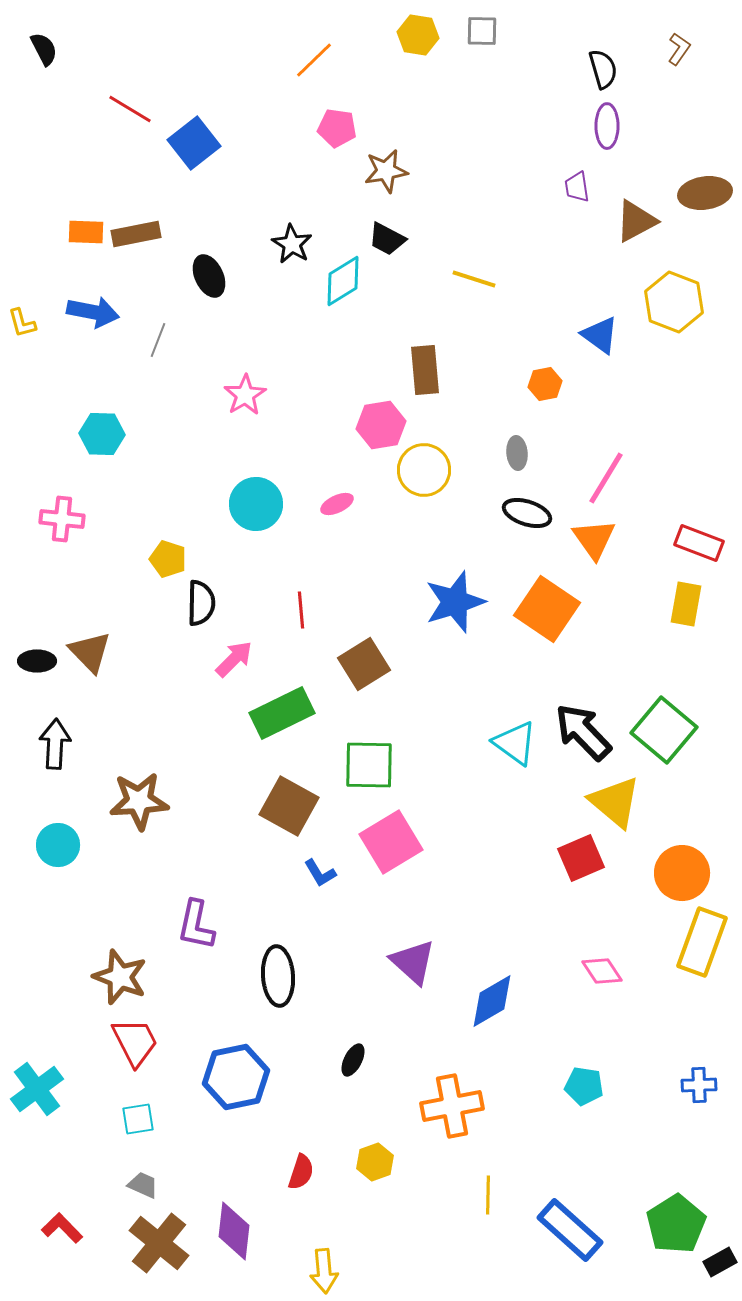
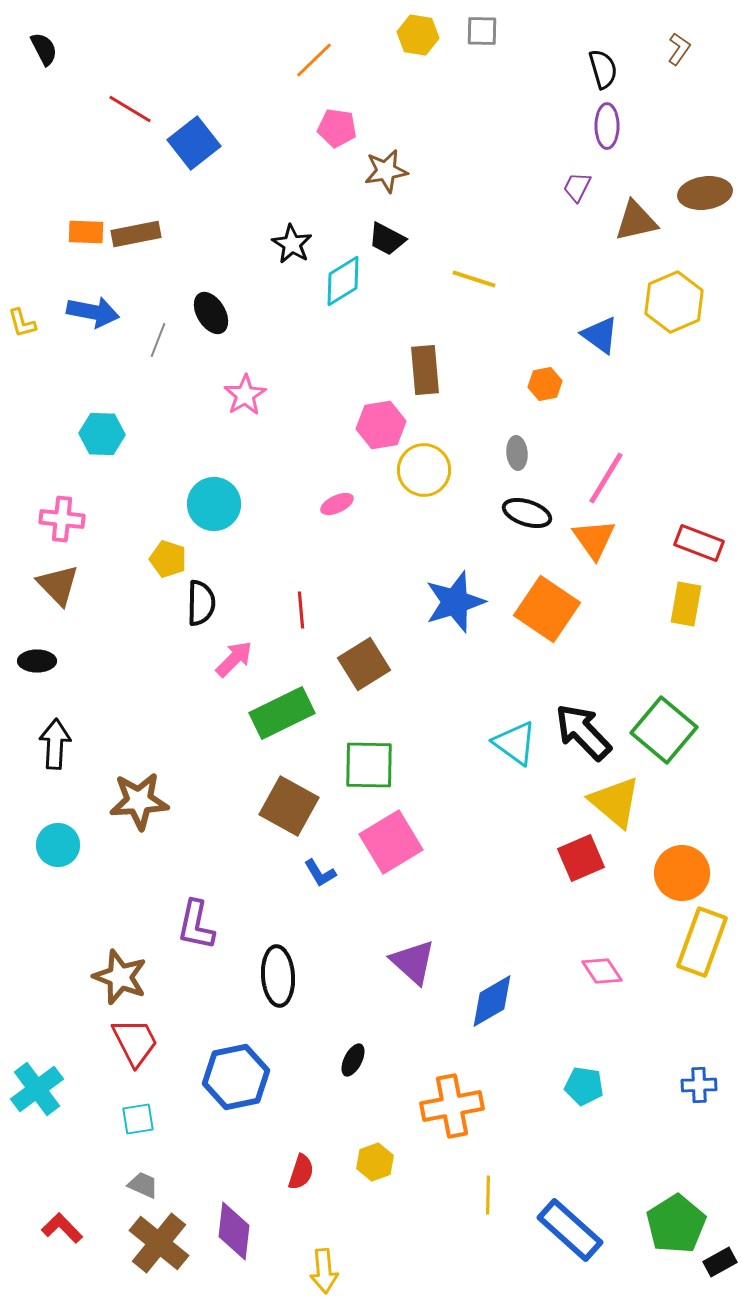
purple trapezoid at (577, 187): rotated 36 degrees clockwise
brown triangle at (636, 221): rotated 15 degrees clockwise
black ellipse at (209, 276): moved 2 px right, 37 px down; rotated 6 degrees counterclockwise
yellow hexagon at (674, 302): rotated 16 degrees clockwise
cyan circle at (256, 504): moved 42 px left
brown triangle at (90, 652): moved 32 px left, 67 px up
